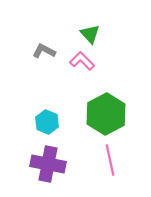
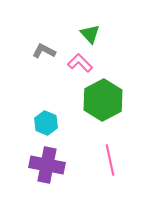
pink L-shape: moved 2 px left, 2 px down
green hexagon: moved 3 px left, 14 px up
cyan hexagon: moved 1 px left, 1 px down
purple cross: moved 1 px left, 1 px down
